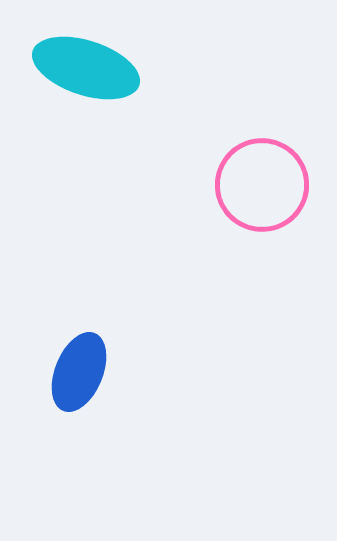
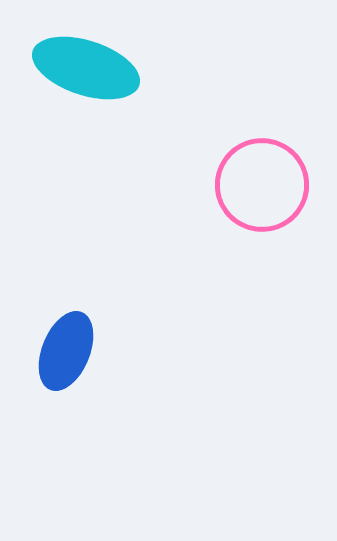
blue ellipse: moved 13 px left, 21 px up
